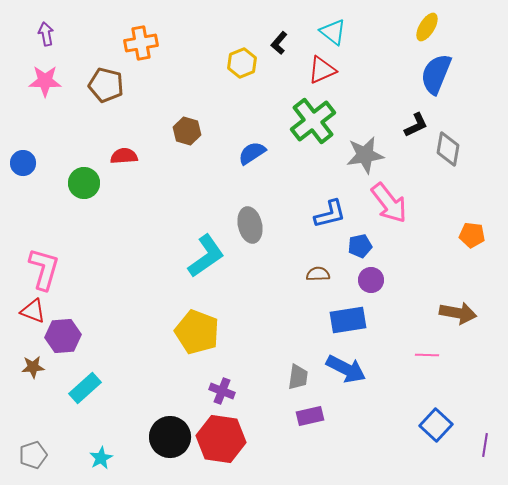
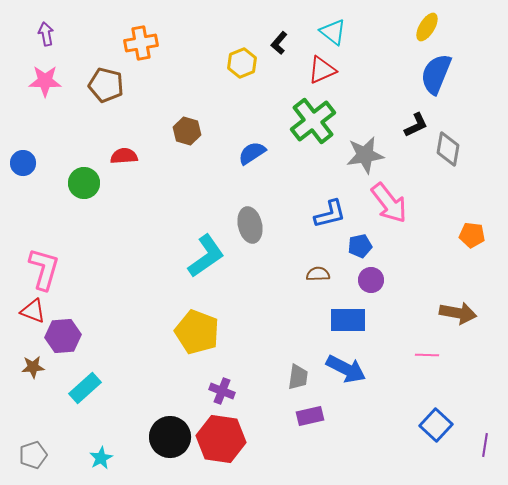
blue rectangle at (348, 320): rotated 9 degrees clockwise
